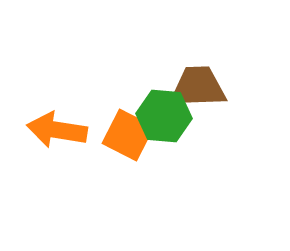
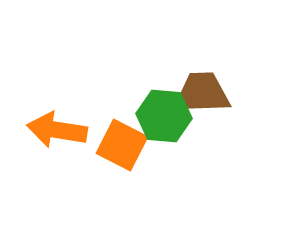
brown trapezoid: moved 4 px right, 6 px down
orange square: moved 6 px left, 10 px down
